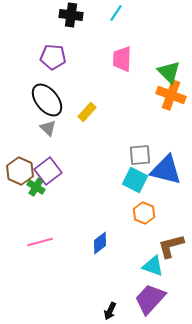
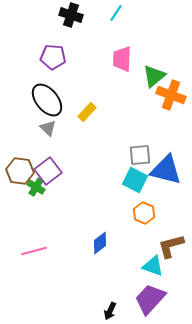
black cross: rotated 10 degrees clockwise
green triangle: moved 15 px left, 4 px down; rotated 35 degrees clockwise
brown hexagon: rotated 16 degrees counterclockwise
pink line: moved 6 px left, 9 px down
